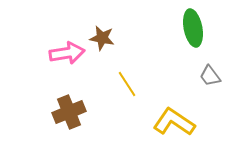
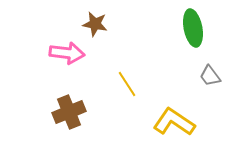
brown star: moved 7 px left, 14 px up
pink arrow: rotated 16 degrees clockwise
